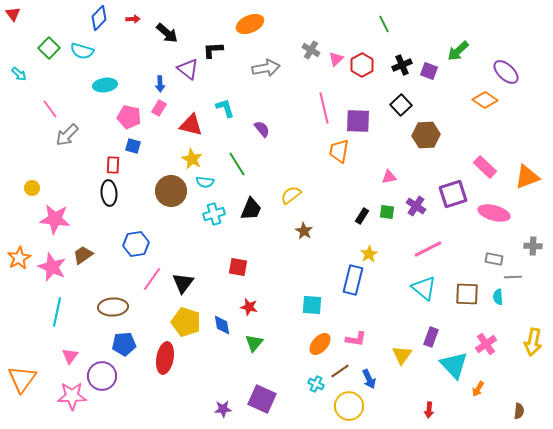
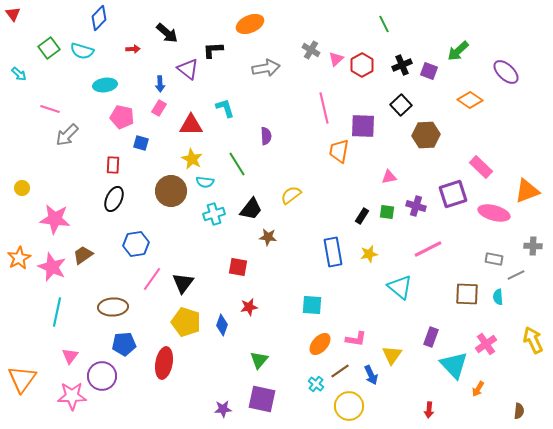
red arrow at (133, 19): moved 30 px down
green square at (49, 48): rotated 10 degrees clockwise
orange diamond at (485, 100): moved 15 px left
pink line at (50, 109): rotated 36 degrees counterclockwise
pink pentagon at (129, 117): moved 7 px left
purple square at (358, 121): moved 5 px right, 5 px down
red triangle at (191, 125): rotated 15 degrees counterclockwise
purple semicircle at (262, 129): moved 4 px right, 7 px down; rotated 36 degrees clockwise
blue square at (133, 146): moved 8 px right, 3 px up
pink rectangle at (485, 167): moved 4 px left
orange triangle at (527, 177): moved 14 px down
yellow circle at (32, 188): moved 10 px left
black ellipse at (109, 193): moved 5 px right, 6 px down; rotated 30 degrees clockwise
purple cross at (416, 206): rotated 18 degrees counterclockwise
black trapezoid at (251, 209): rotated 15 degrees clockwise
brown star at (304, 231): moved 36 px left, 6 px down; rotated 24 degrees counterclockwise
yellow star at (369, 254): rotated 18 degrees clockwise
gray line at (513, 277): moved 3 px right, 2 px up; rotated 24 degrees counterclockwise
blue rectangle at (353, 280): moved 20 px left, 28 px up; rotated 24 degrees counterclockwise
cyan triangle at (424, 288): moved 24 px left, 1 px up
red star at (249, 307): rotated 24 degrees counterclockwise
blue diamond at (222, 325): rotated 30 degrees clockwise
yellow arrow at (533, 342): moved 2 px up; rotated 144 degrees clockwise
green triangle at (254, 343): moved 5 px right, 17 px down
yellow triangle at (402, 355): moved 10 px left
red ellipse at (165, 358): moved 1 px left, 5 px down
blue arrow at (369, 379): moved 2 px right, 4 px up
cyan cross at (316, 384): rotated 14 degrees clockwise
purple square at (262, 399): rotated 12 degrees counterclockwise
